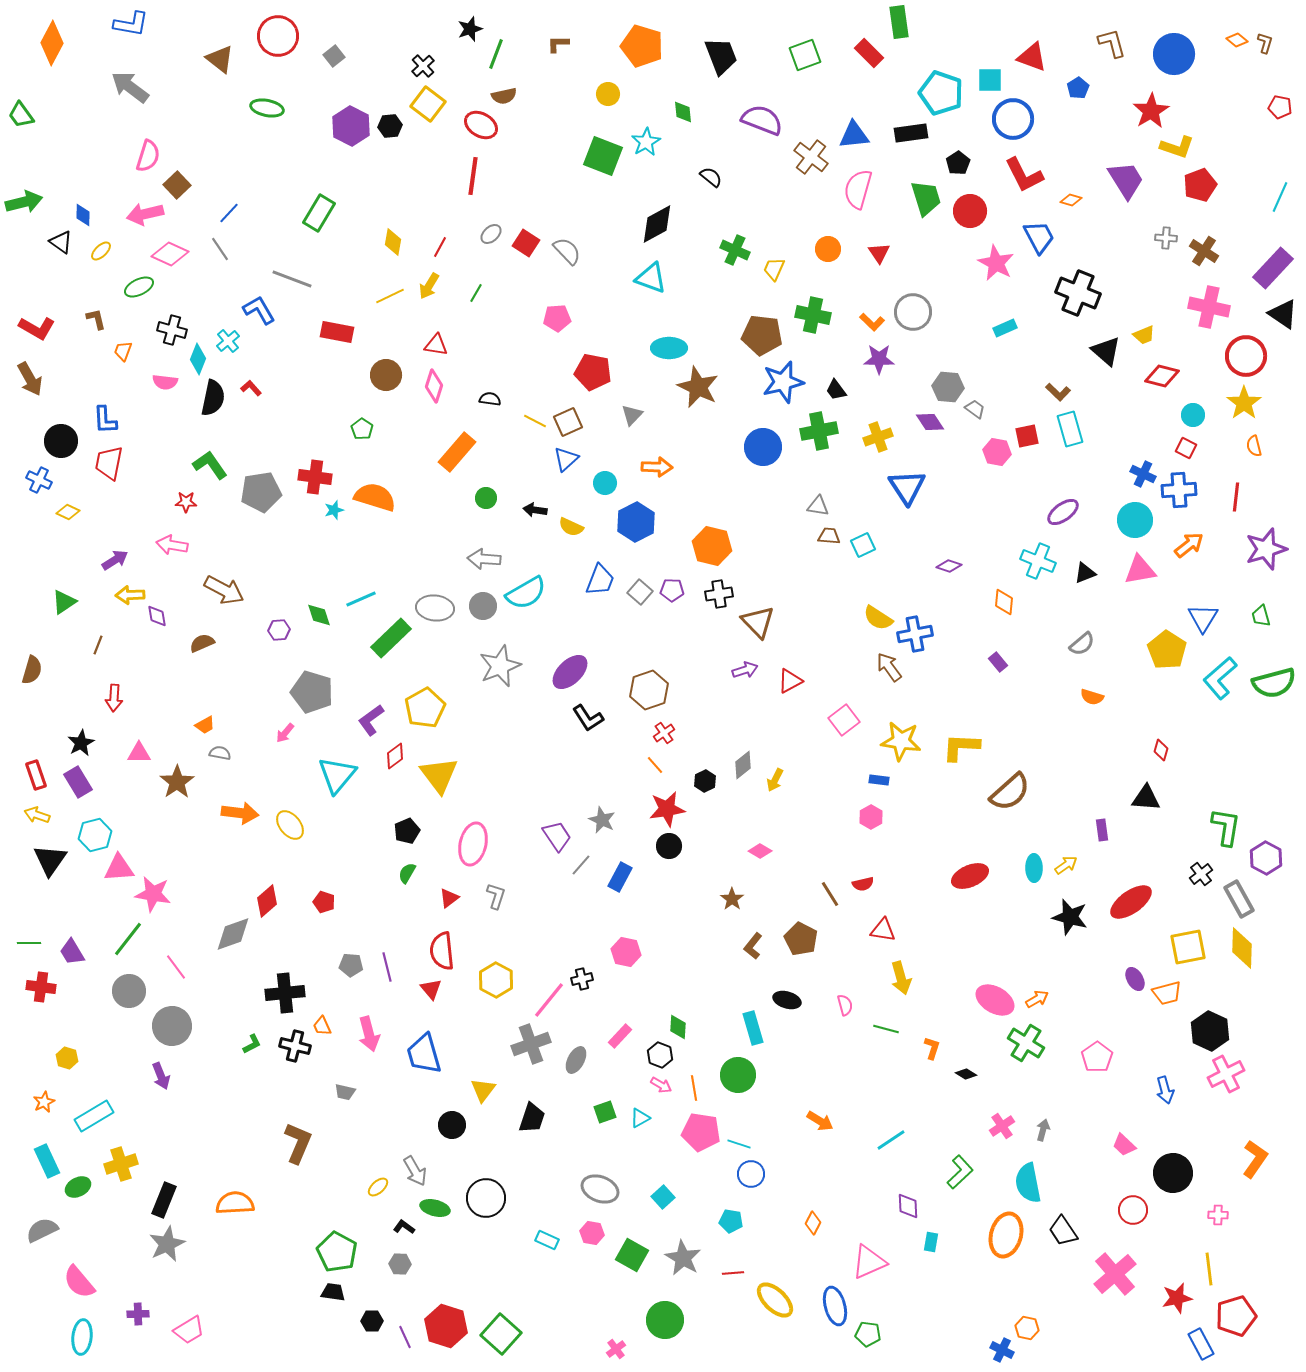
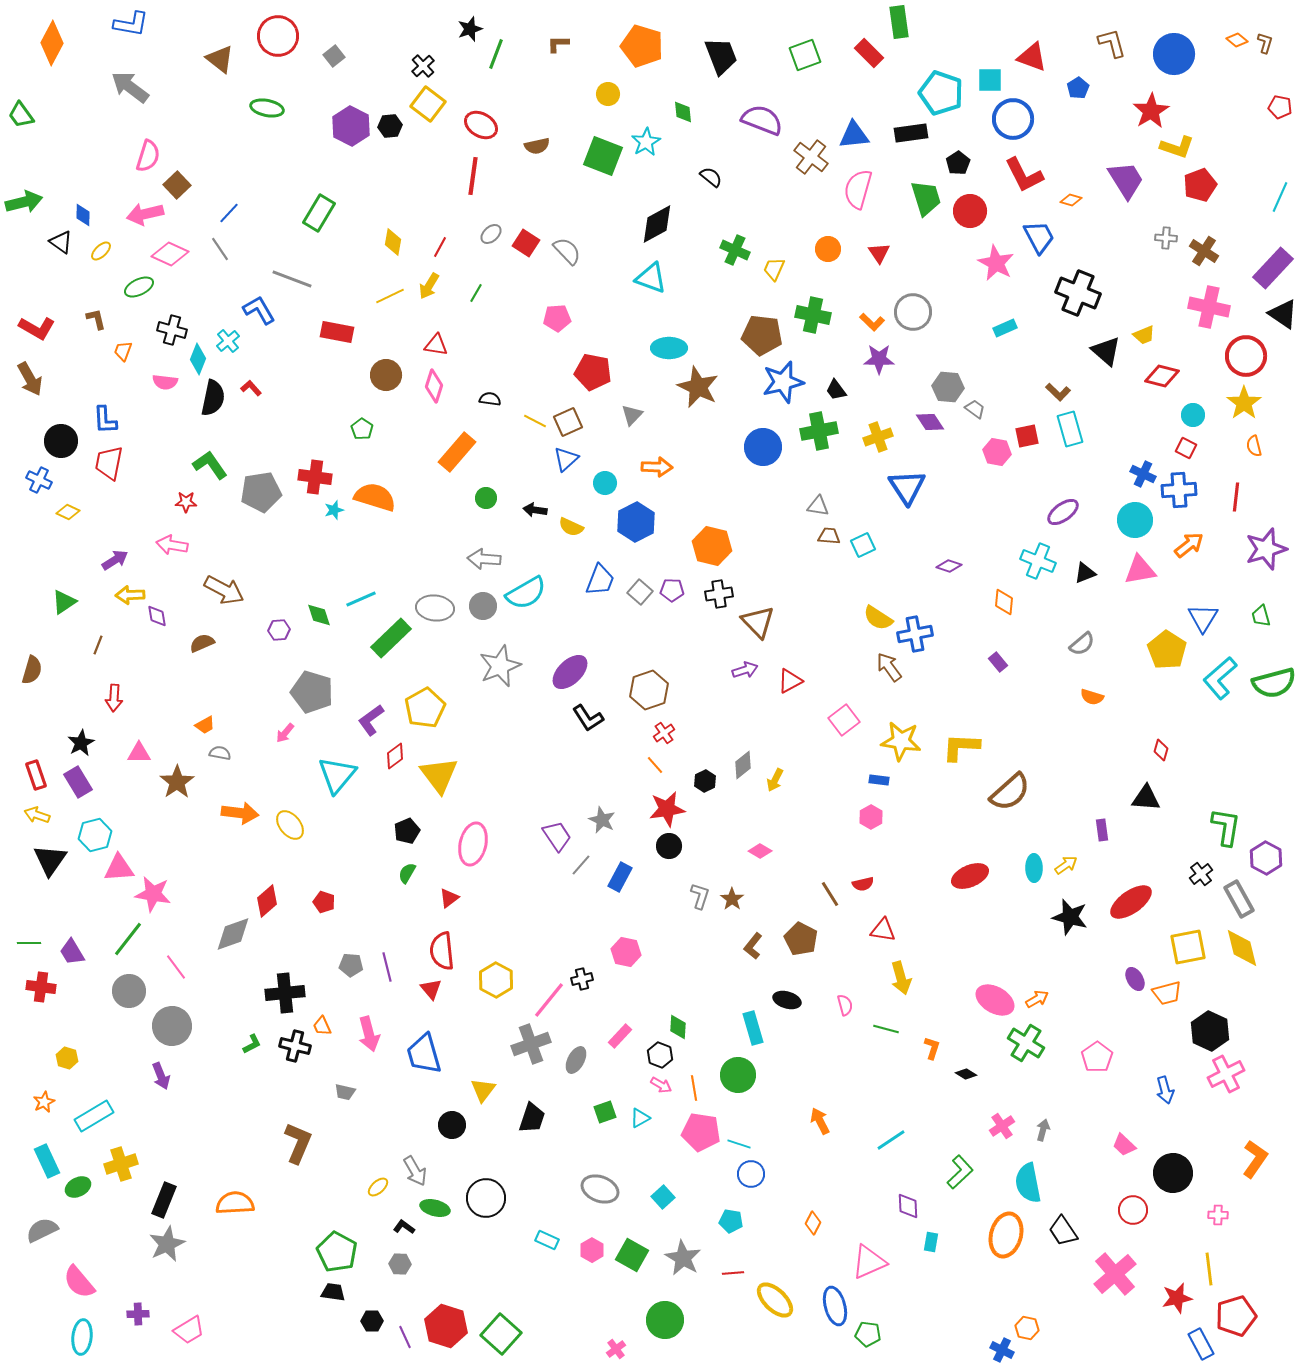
brown semicircle at (504, 96): moved 33 px right, 50 px down
gray L-shape at (496, 896): moved 204 px right
yellow diamond at (1242, 948): rotated 15 degrees counterclockwise
orange arrow at (820, 1121): rotated 148 degrees counterclockwise
pink hexagon at (592, 1233): moved 17 px down; rotated 20 degrees clockwise
